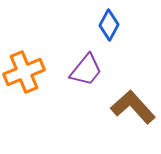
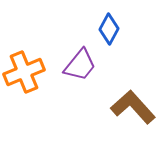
blue diamond: moved 4 px down
purple trapezoid: moved 6 px left, 5 px up
